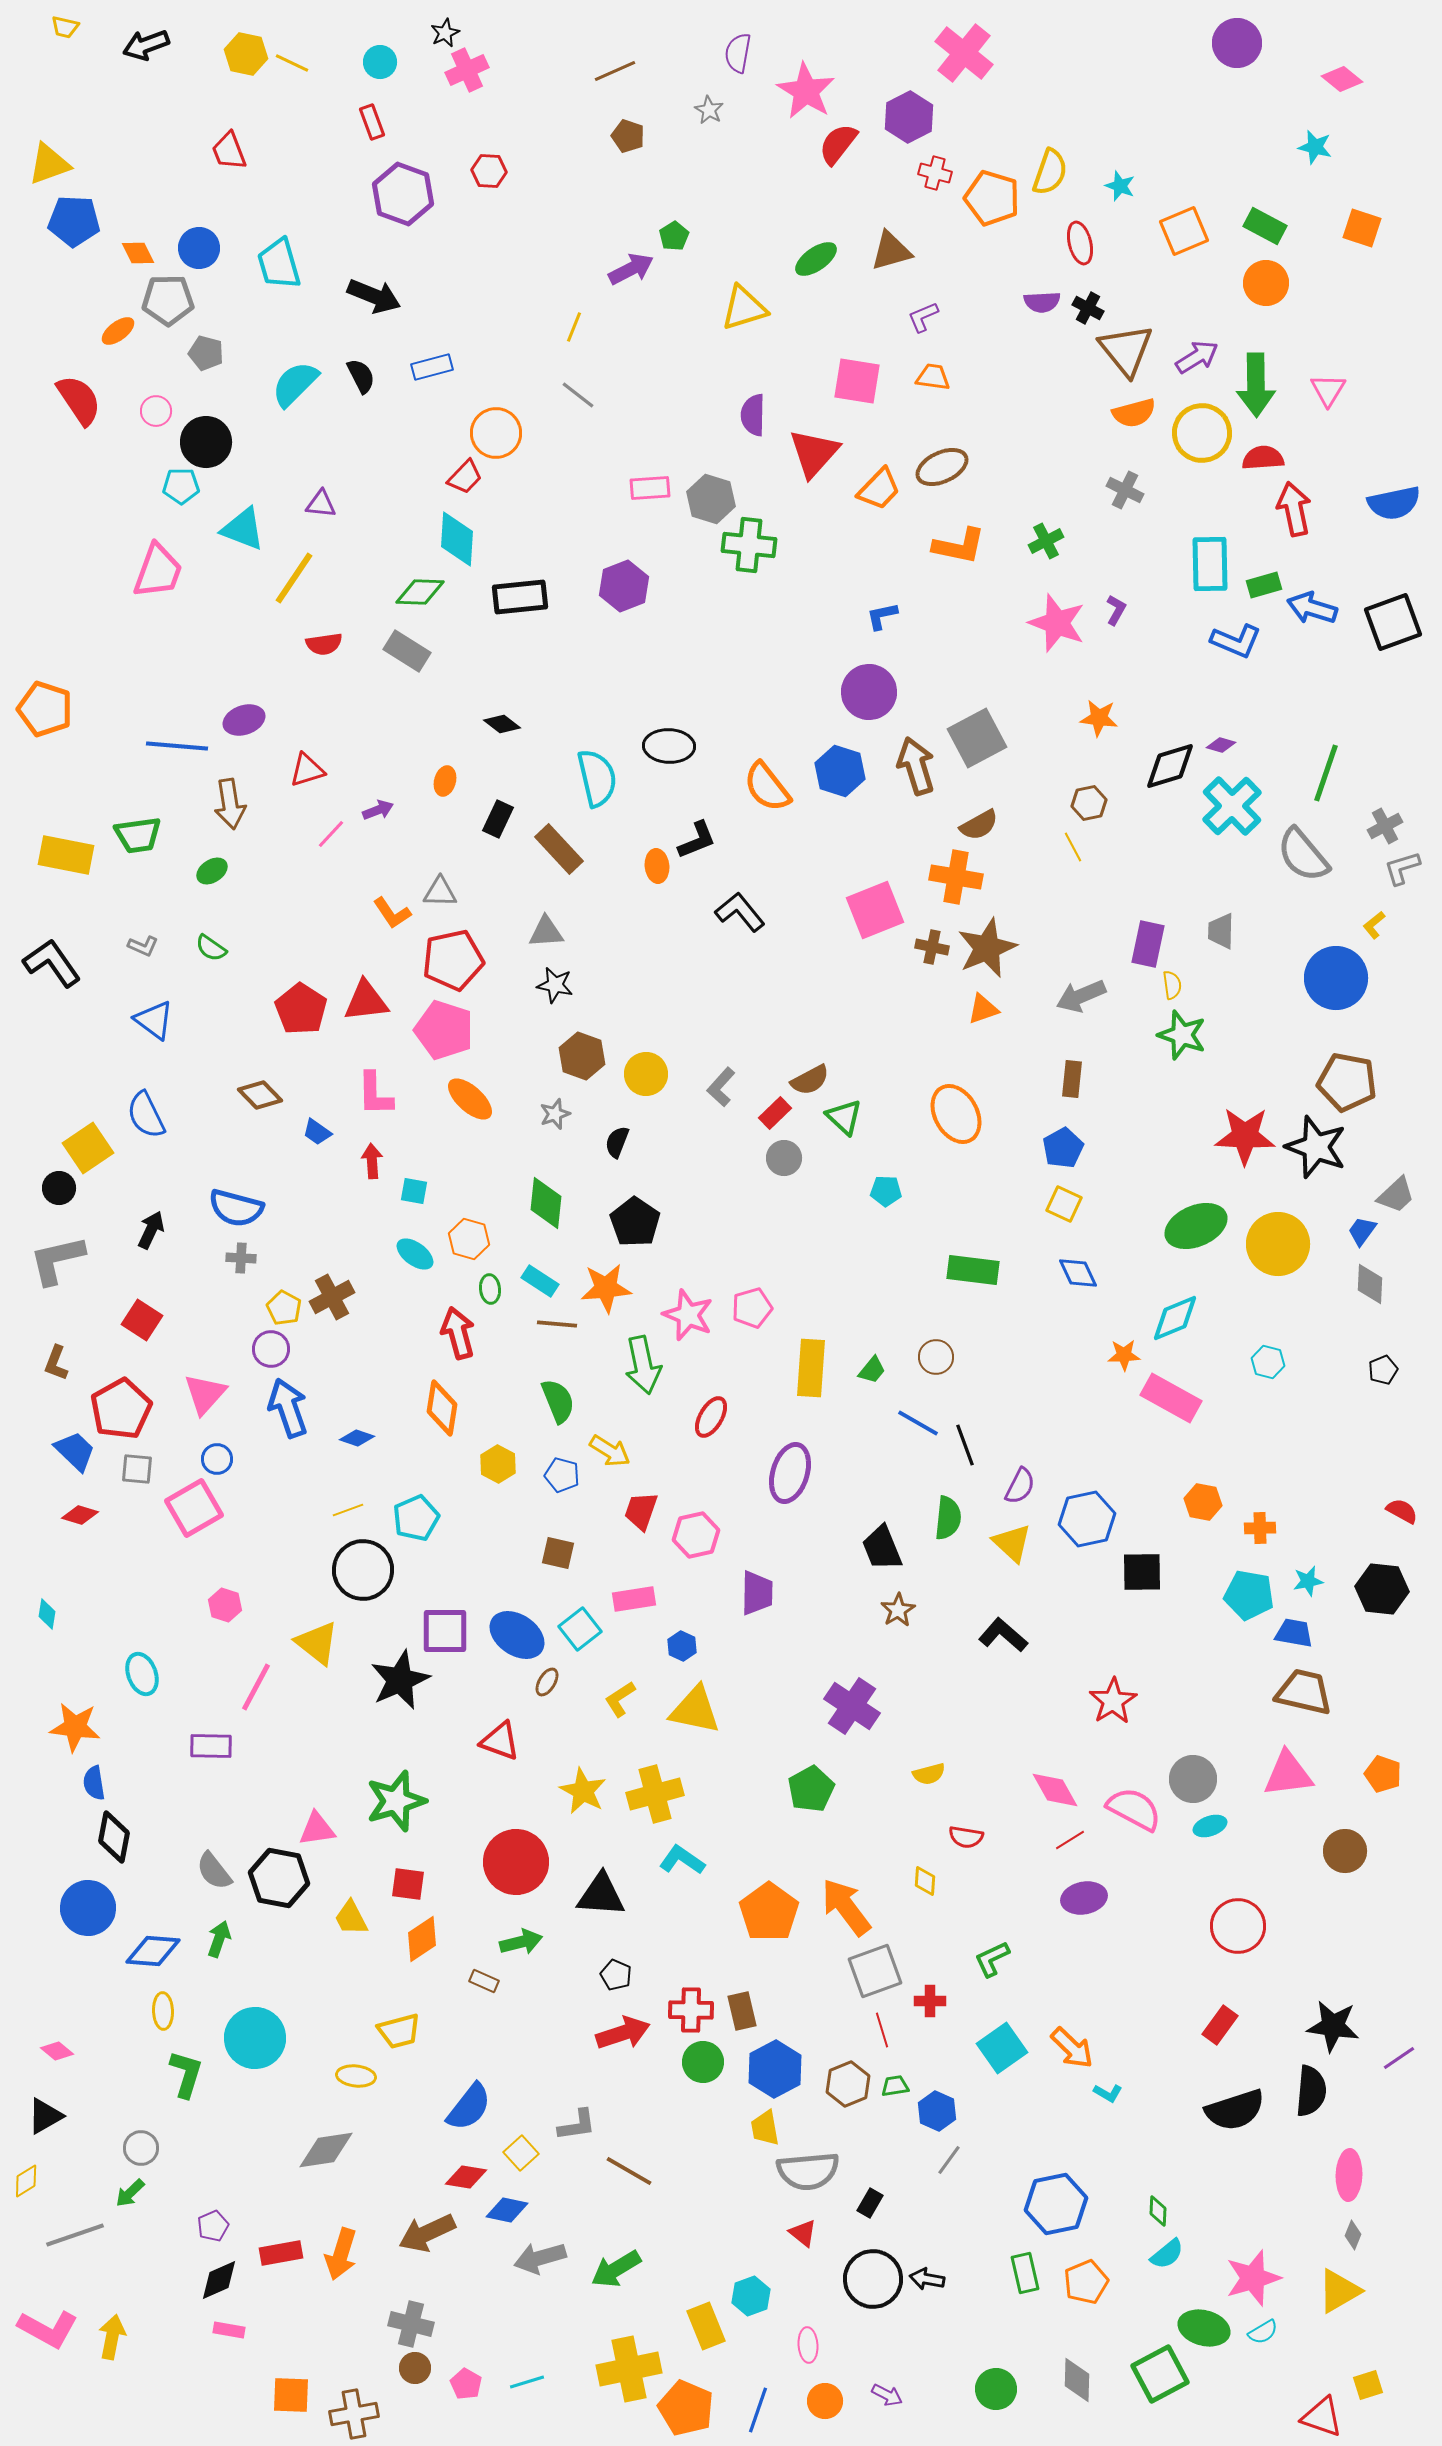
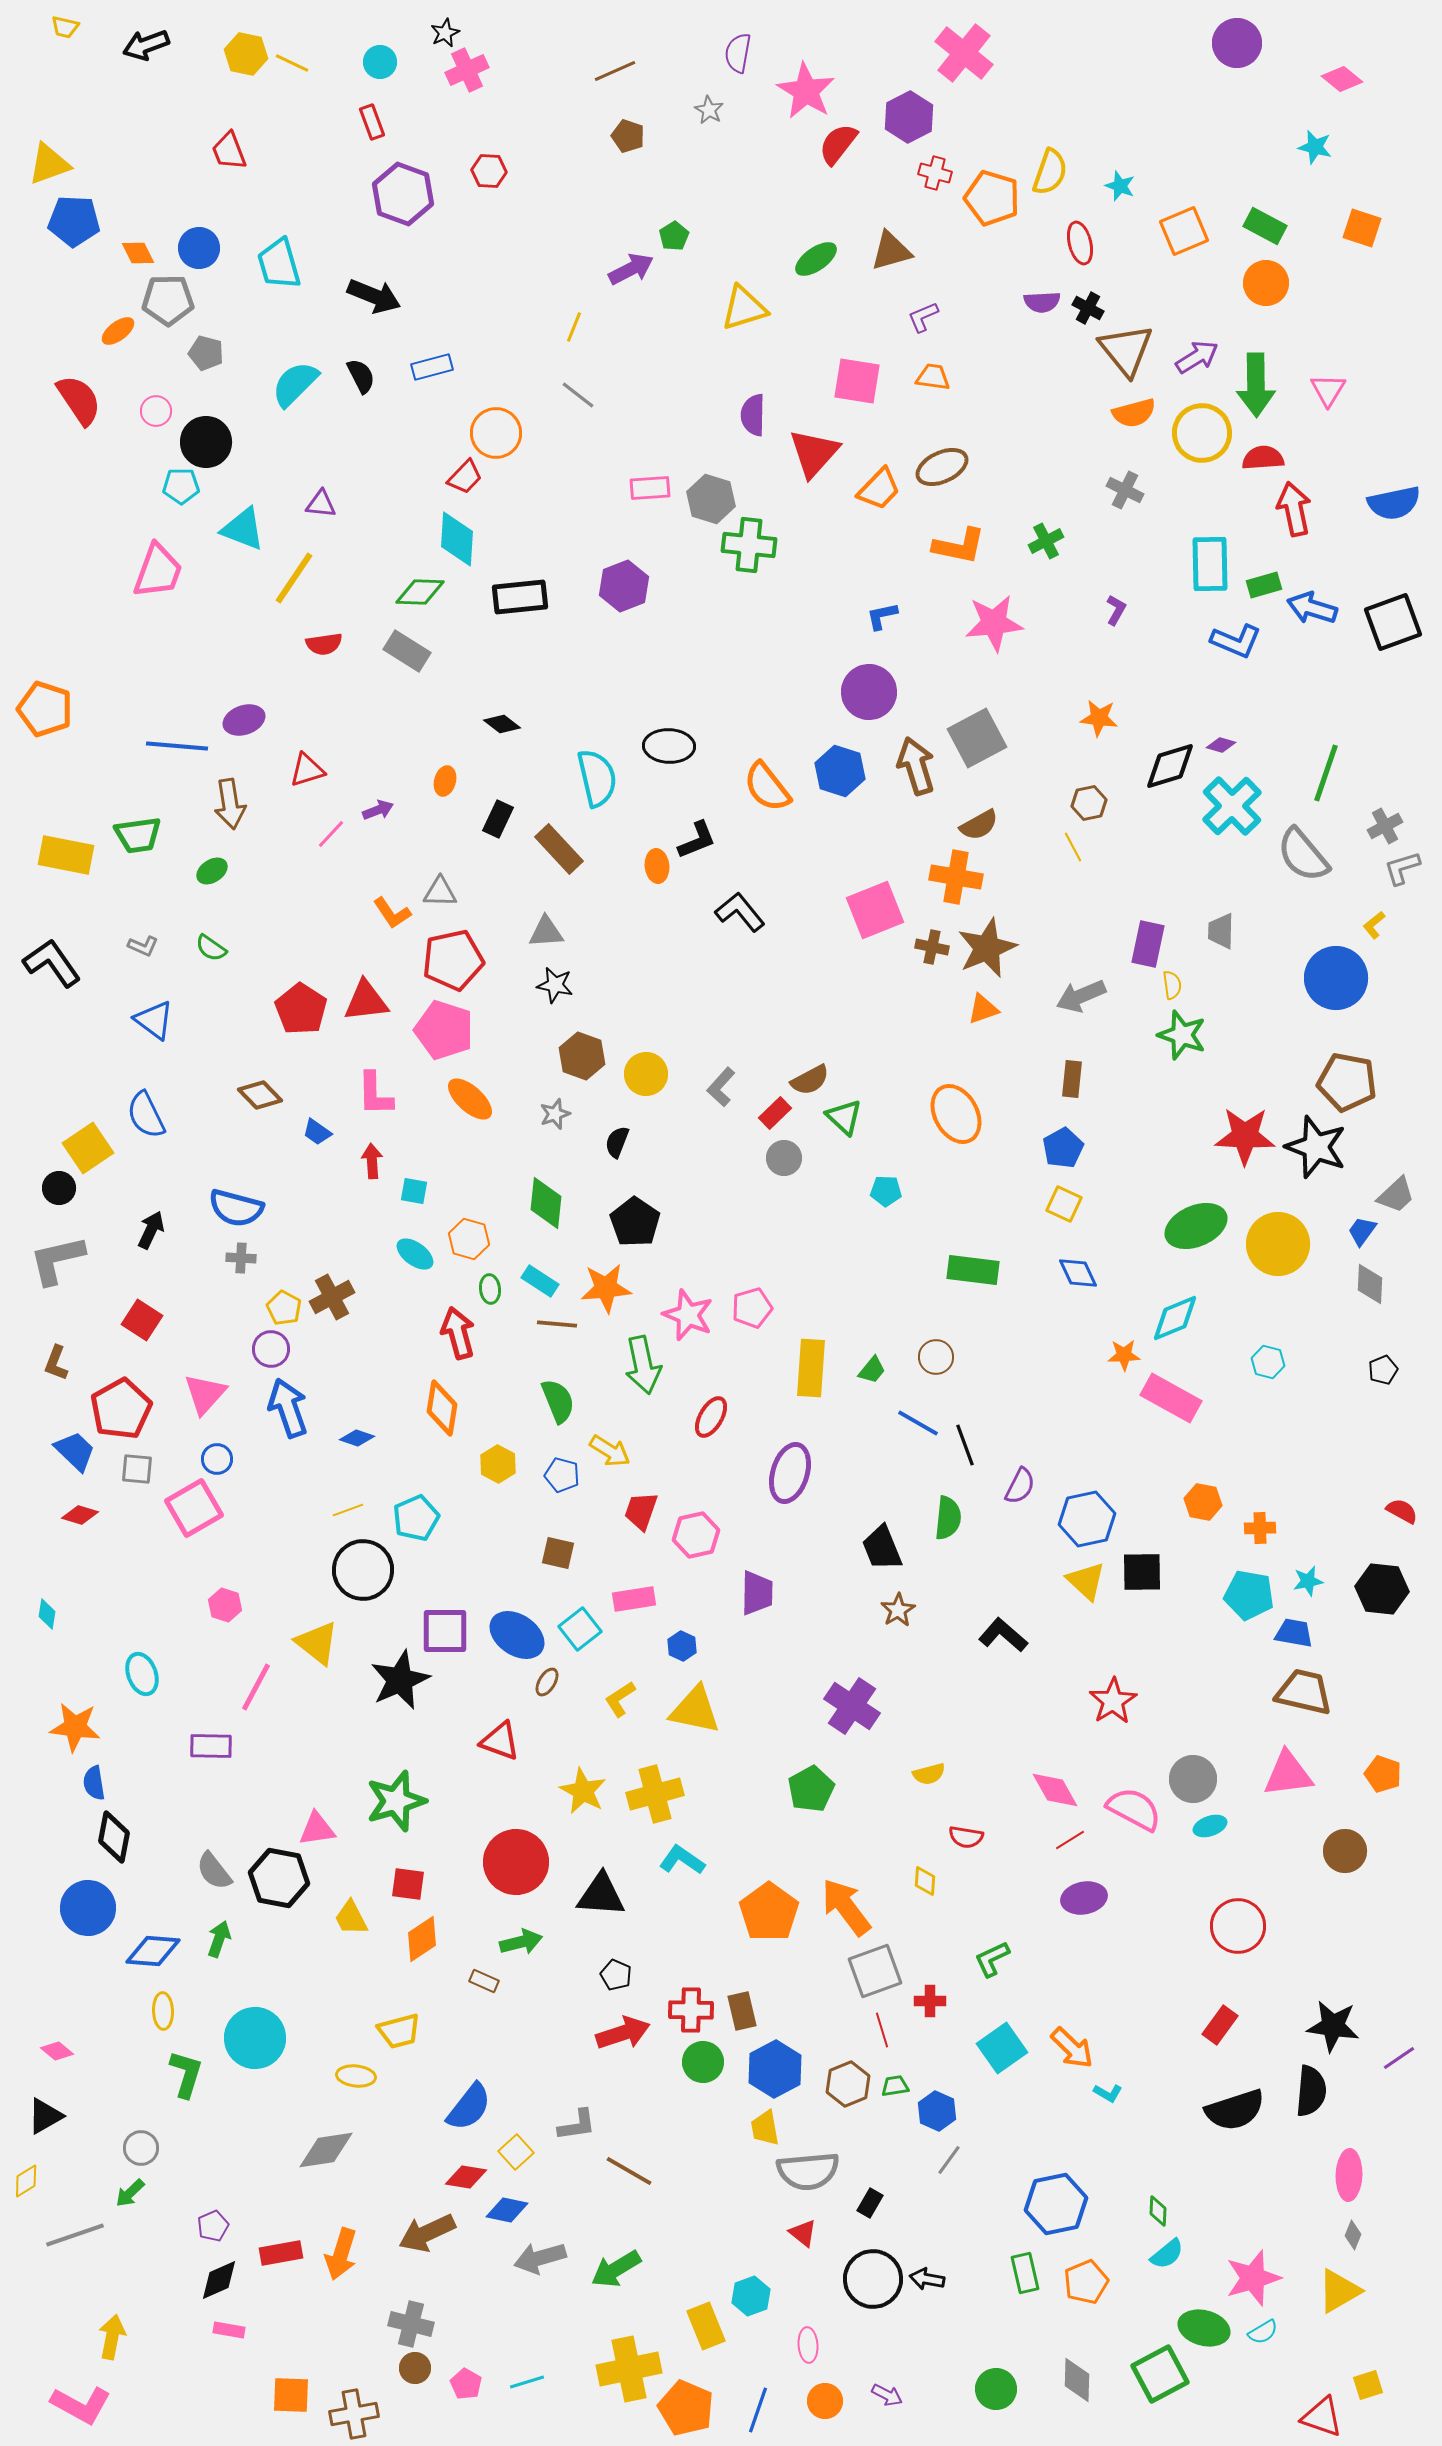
pink star at (1057, 623): moved 63 px left; rotated 26 degrees counterclockwise
yellow triangle at (1012, 1543): moved 74 px right, 38 px down
yellow square at (521, 2153): moved 5 px left, 1 px up
pink L-shape at (48, 2329): moved 33 px right, 76 px down
